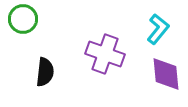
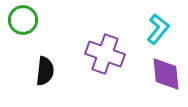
green circle: moved 1 px down
black semicircle: moved 1 px up
